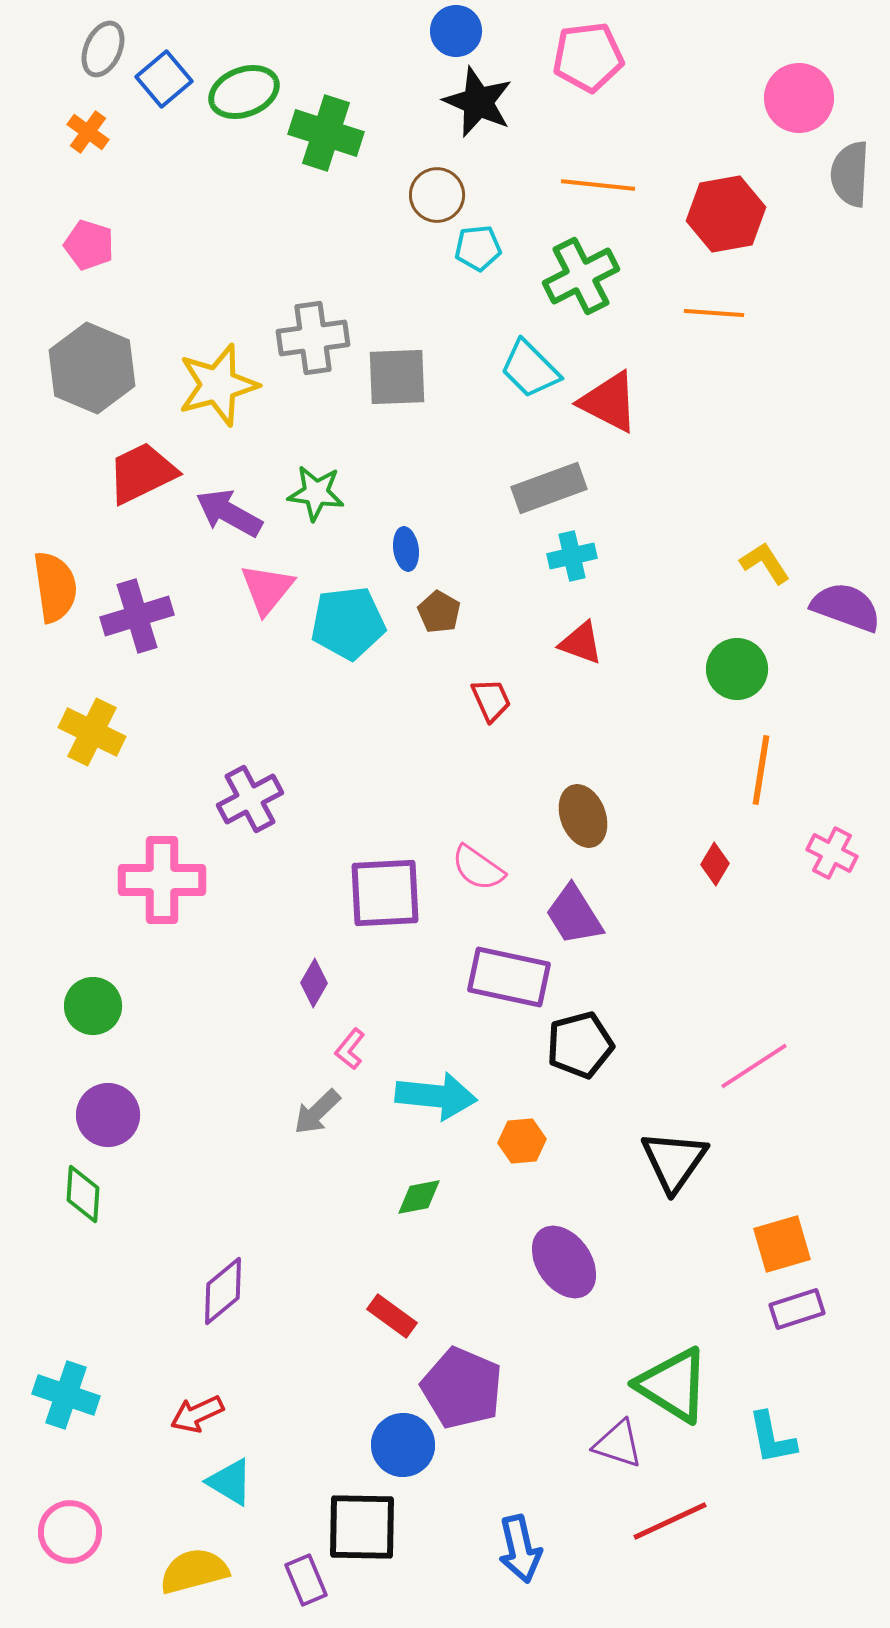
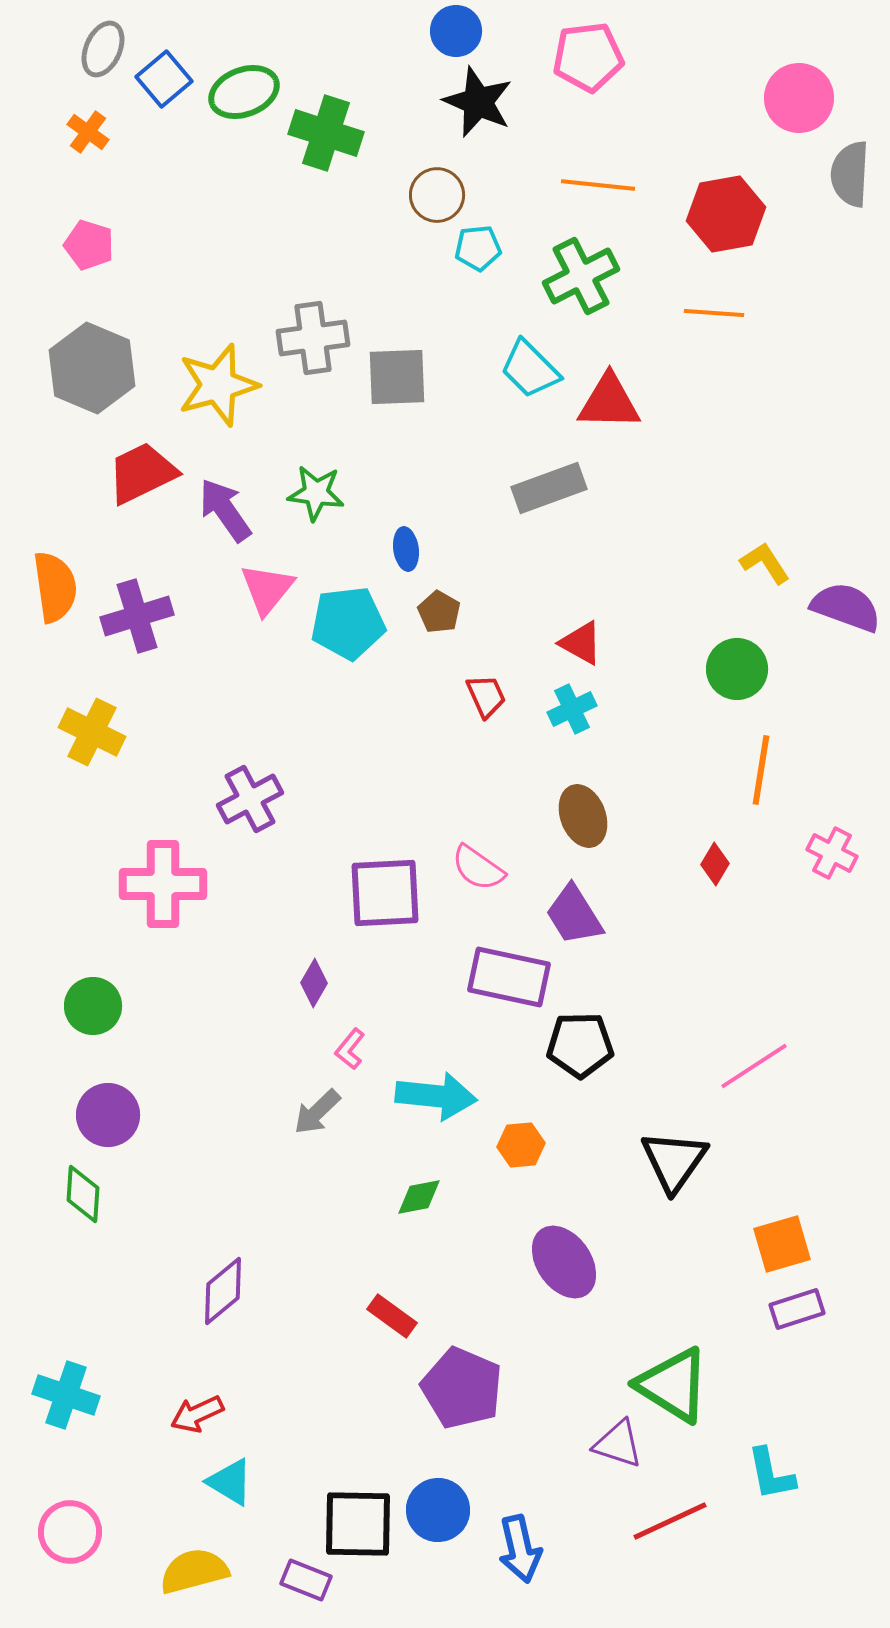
red triangle at (609, 402): rotated 26 degrees counterclockwise
purple arrow at (229, 513): moved 4 px left, 3 px up; rotated 26 degrees clockwise
cyan cross at (572, 556): moved 153 px down; rotated 12 degrees counterclockwise
red triangle at (581, 643): rotated 9 degrees clockwise
red trapezoid at (491, 700): moved 5 px left, 4 px up
pink cross at (162, 880): moved 1 px right, 4 px down
black pentagon at (580, 1045): rotated 14 degrees clockwise
orange hexagon at (522, 1141): moved 1 px left, 4 px down
cyan L-shape at (772, 1438): moved 1 px left, 36 px down
blue circle at (403, 1445): moved 35 px right, 65 px down
black square at (362, 1527): moved 4 px left, 3 px up
purple rectangle at (306, 1580): rotated 45 degrees counterclockwise
